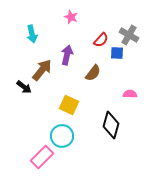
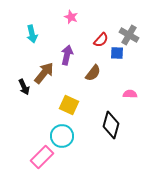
brown arrow: moved 2 px right, 3 px down
black arrow: rotated 28 degrees clockwise
